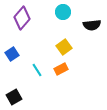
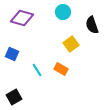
purple diamond: rotated 65 degrees clockwise
black semicircle: rotated 78 degrees clockwise
yellow square: moved 7 px right, 3 px up
blue square: rotated 32 degrees counterclockwise
orange rectangle: rotated 56 degrees clockwise
